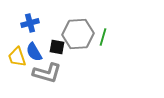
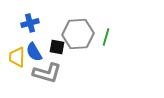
green line: moved 3 px right
yellow trapezoid: rotated 20 degrees clockwise
